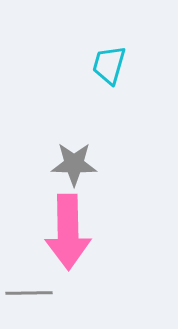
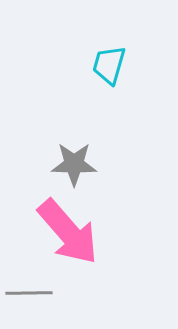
pink arrow: rotated 40 degrees counterclockwise
